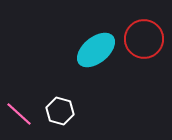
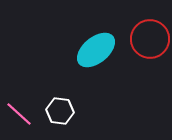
red circle: moved 6 px right
white hexagon: rotated 8 degrees counterclockwise
